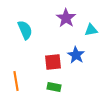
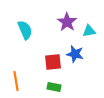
purple star: moved 1 px right, 4 px down
cyan triangle: moved 2 px left, 1 px down
blue star: moved 1 px left, 1 px up; rotated 18 degrees counterclockwise
